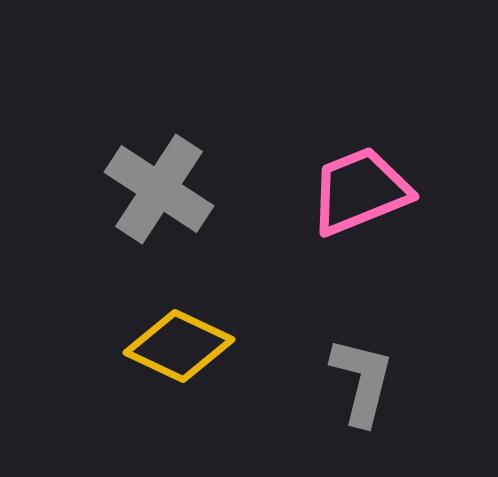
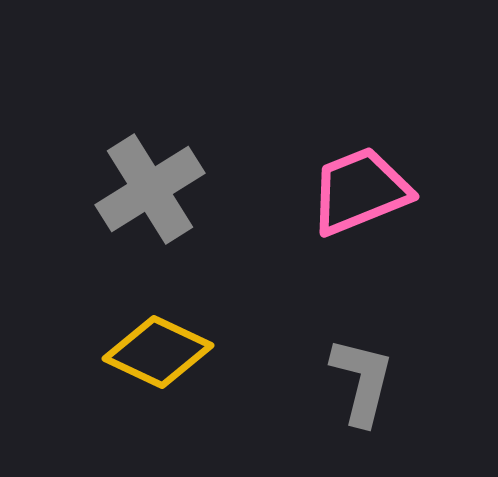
gray cross: moved 9 px left; rotated 25 degrees clockwise
yellow diamond: moved 21 px left, 6 px down
